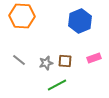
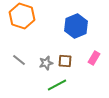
orange hexagon: rotated 15 degrees clockwise
blue hexagon: moved 4 px left, 5 px down
pink rectangle: rotated 40 degrees counterclockwise
